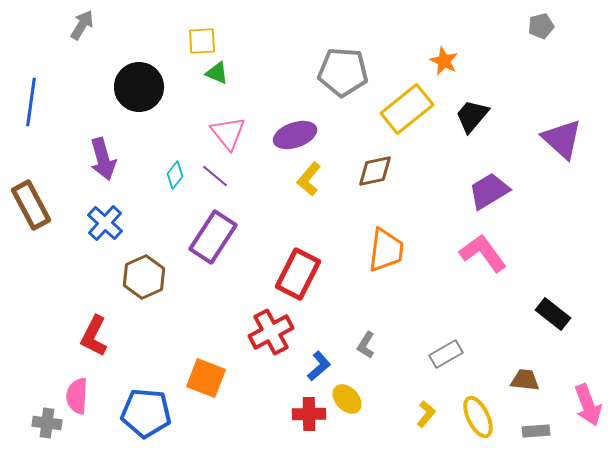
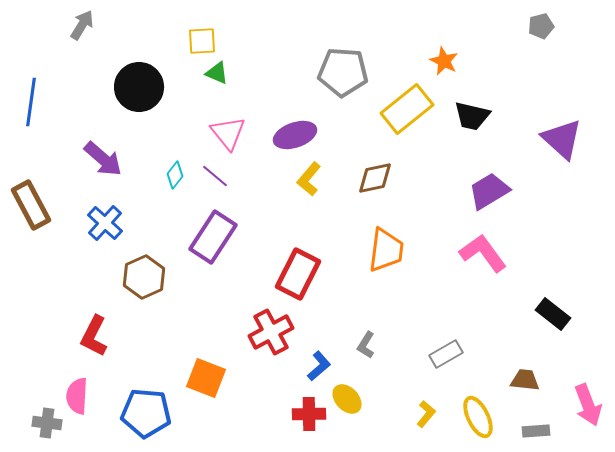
black trapezoid at (472, 116): rotated 117 degrees counterclockwise
purple arrow at (103, 159): rotated 33 degrees counterclockwise
brown diamond at (375, 171): moved 7 px down
